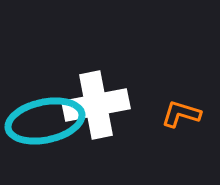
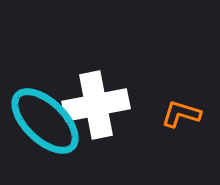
cyan ellipse: rotated 56 degrees clockwise
